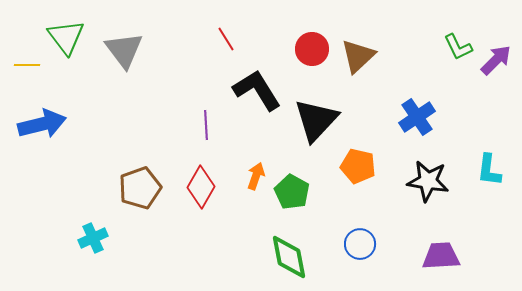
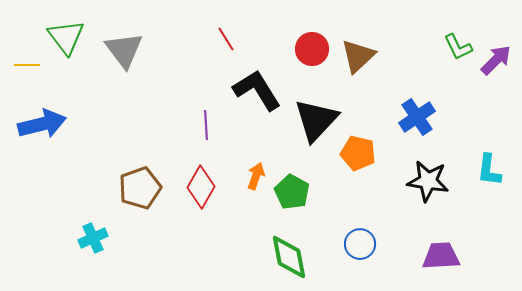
orange pentagon: moved 13 px up
